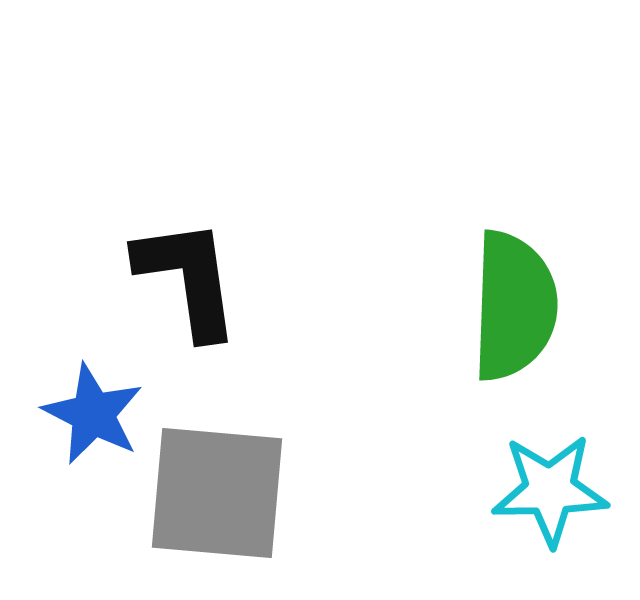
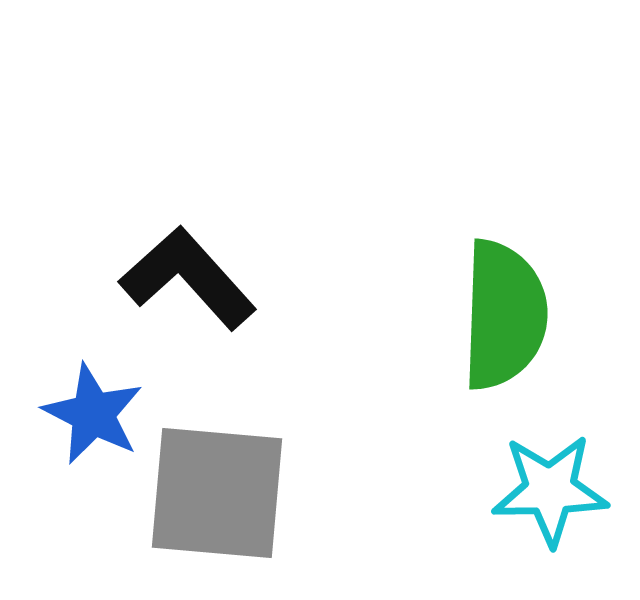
black L-shape: rotated 34 degrees counterclockwise
green semicircle: moved 10 px left, 9 px down
